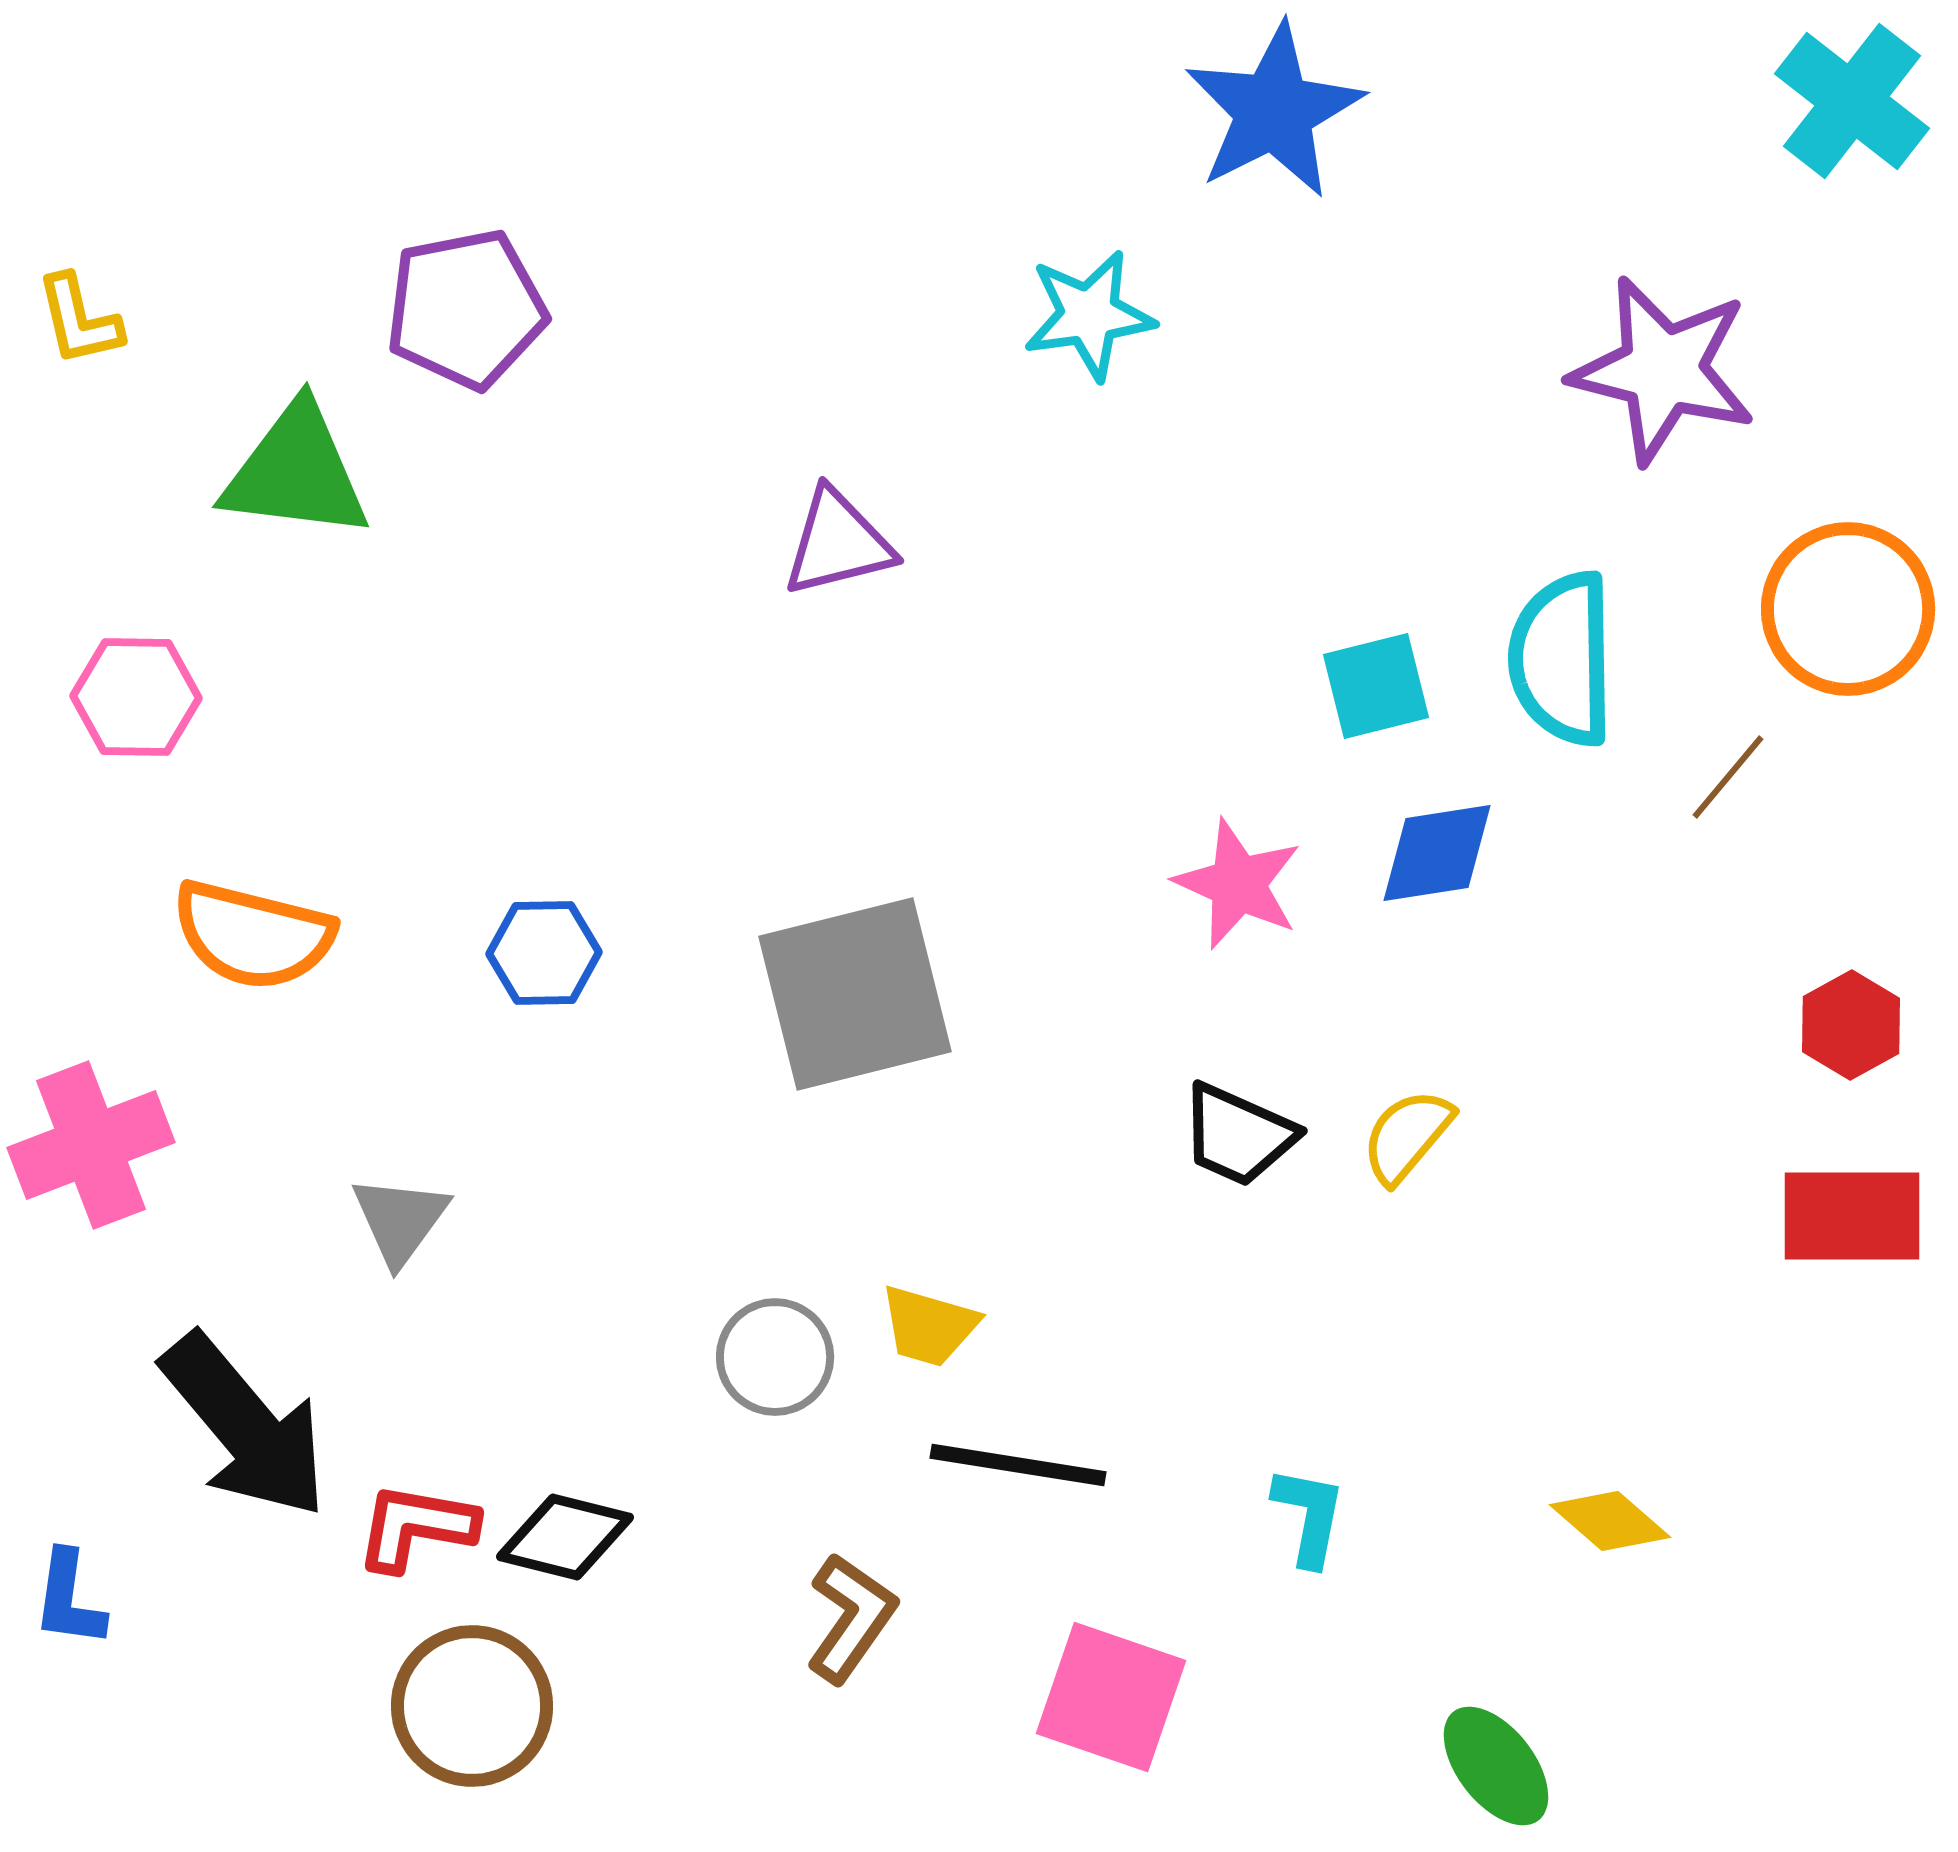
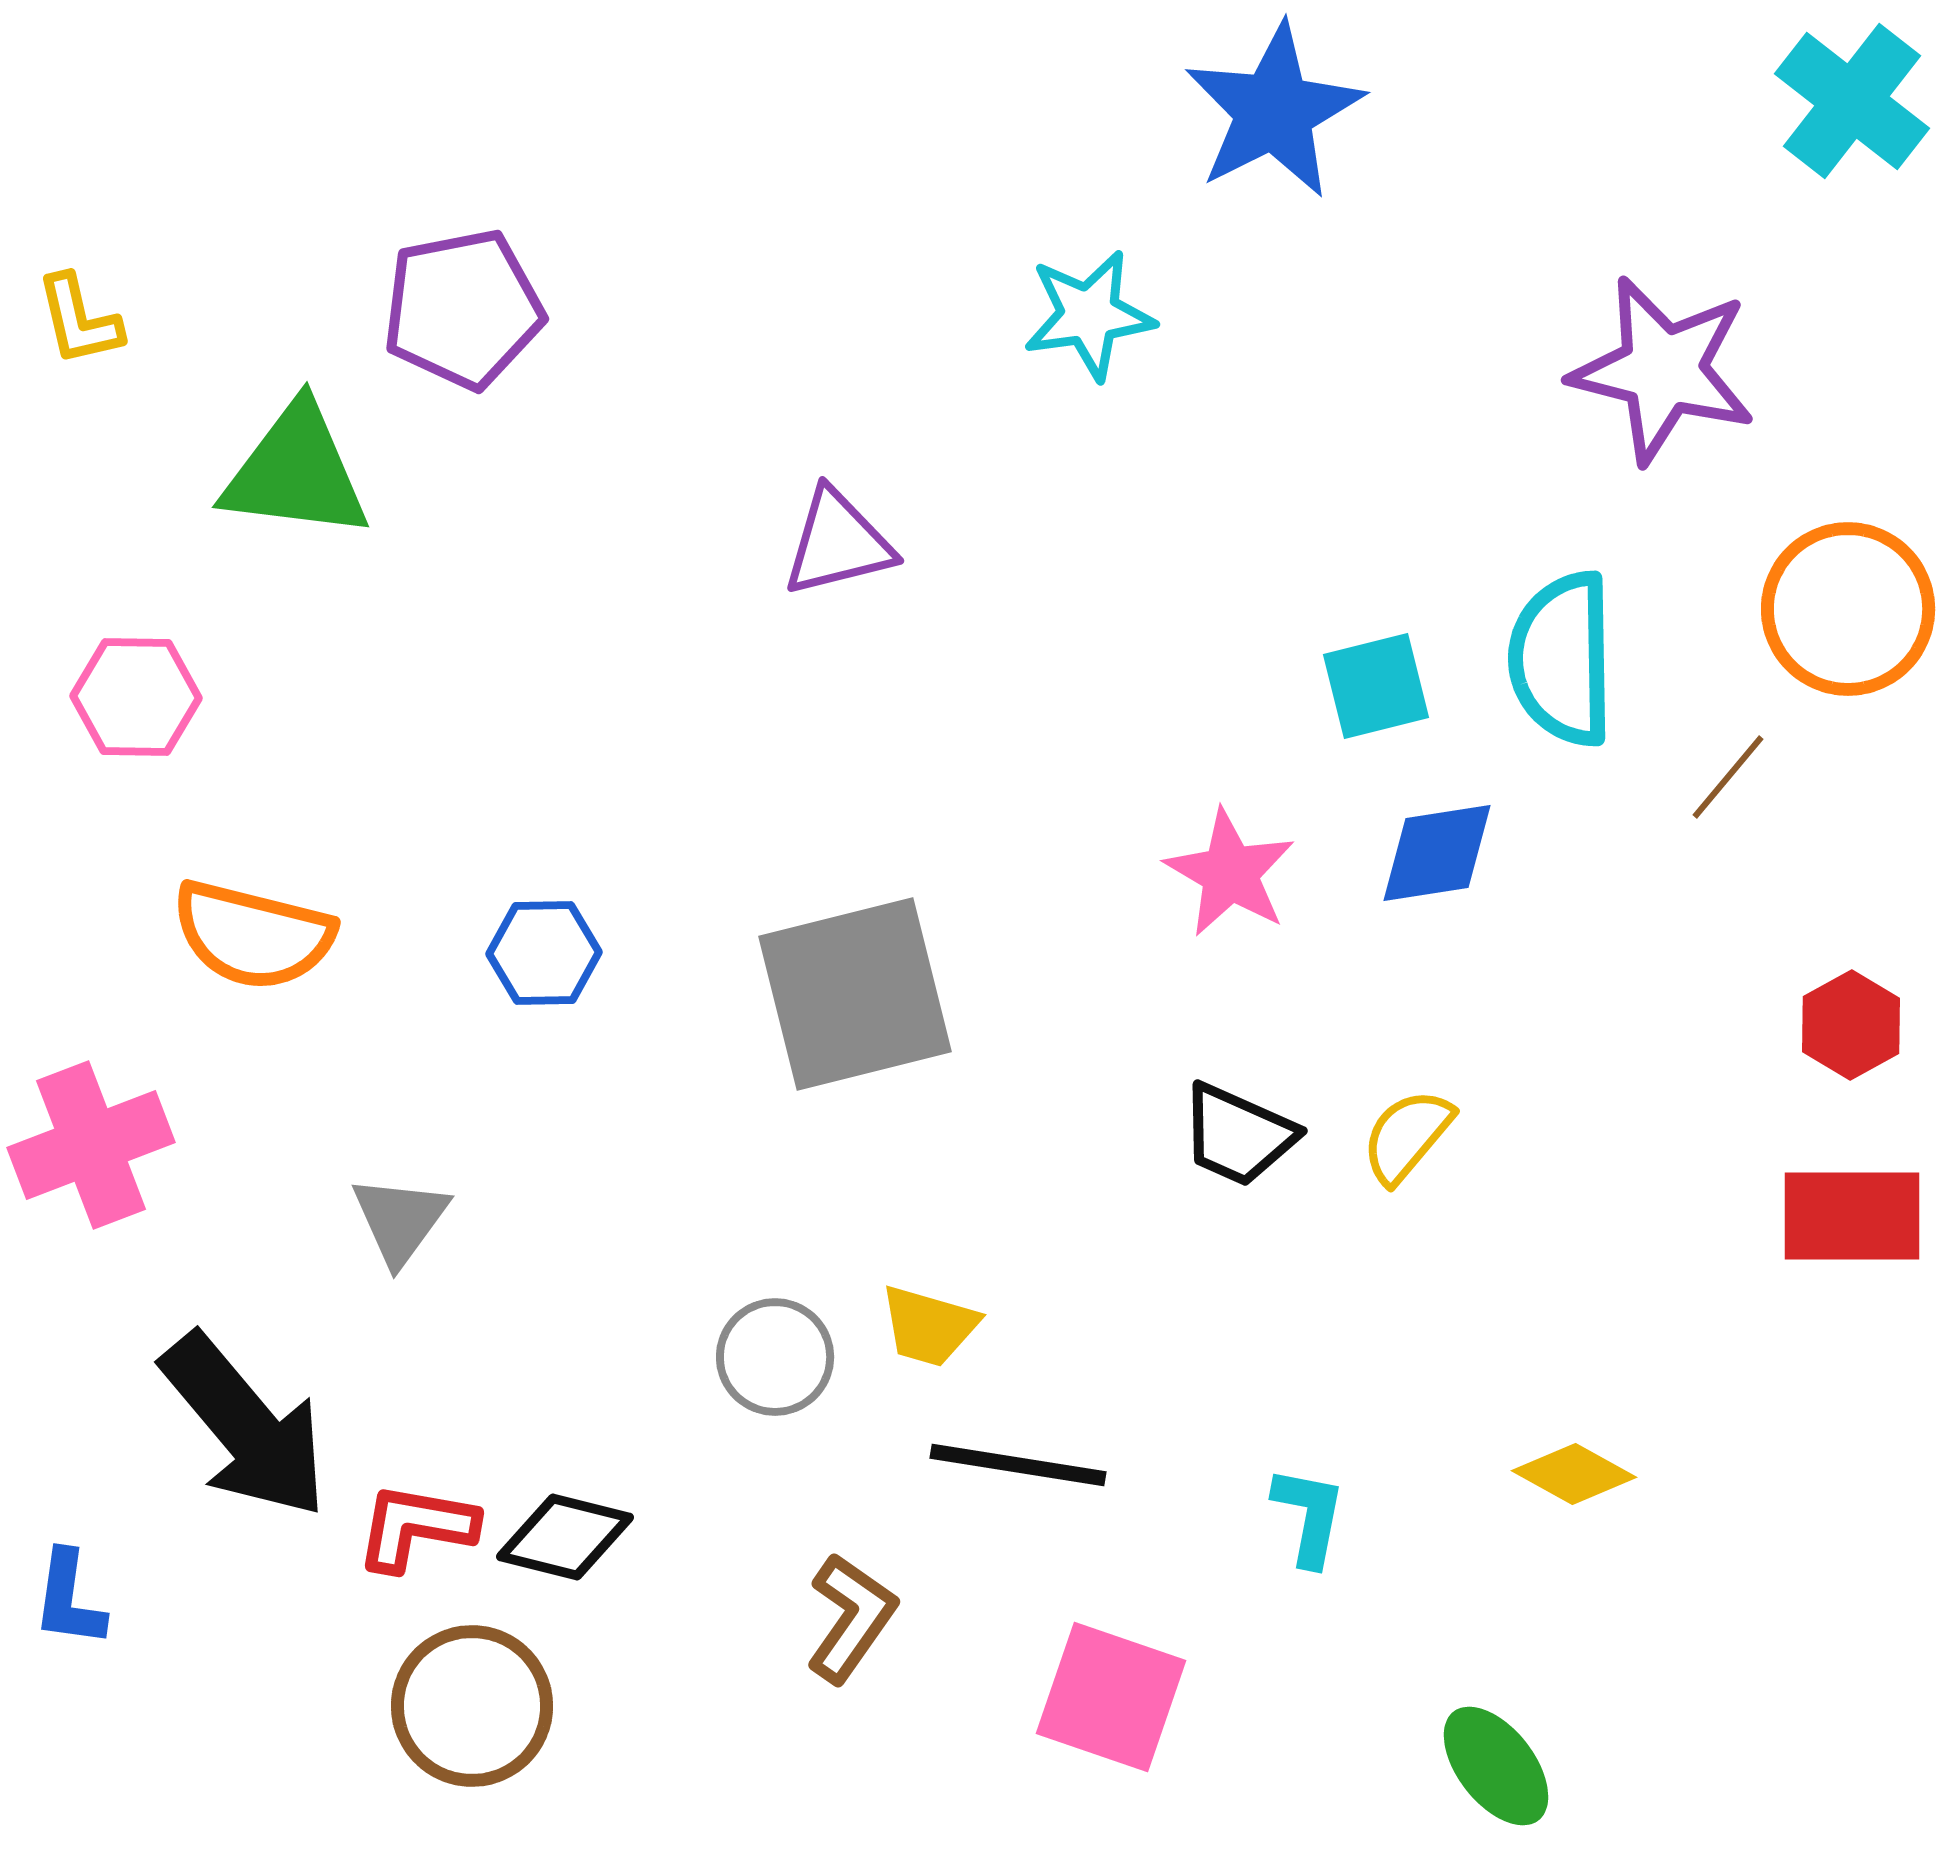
purple pentagon: moved 3 px left
pink star: moved 8 px left, 11 px up; rotated 6 degrees clockwise
yellow diamond: moved 36 px left, 47 px up; rotated 12 degrees counterclockwise
